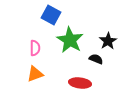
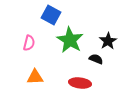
pink semicircle: moved 6 px left, 5 px up; rotated 14 degrees clockwise
orange triangle: moved 3 px down; rotated 18 degrees clockwise
